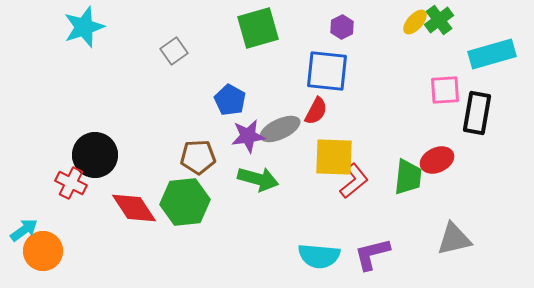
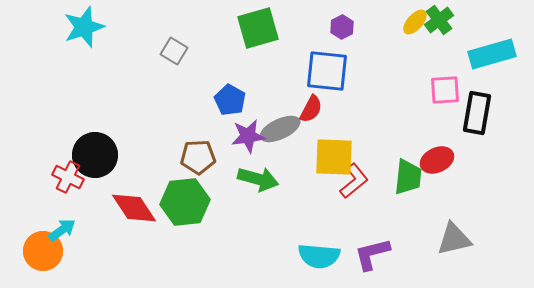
gray square: rotated 24 degrees counterclockwise
red semicircle: moved 5 px left, 2 px up
red cross: moved 3 px left, 6 px up
cyan arrow: moved 38 px right
